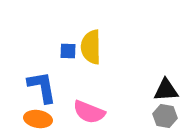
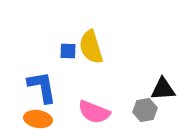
yellow semicircle: rotated 16 degrees counterclockwise
black triangle: moved 3 px left, 1 px up
pink semicircle: moved 5 px right
gray hexagon: moved 20 px left, 6 px up; rotated 20 degrees counterclockwise
